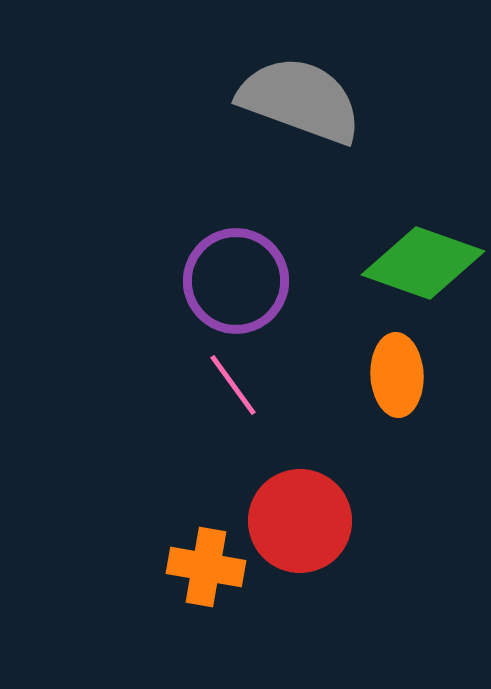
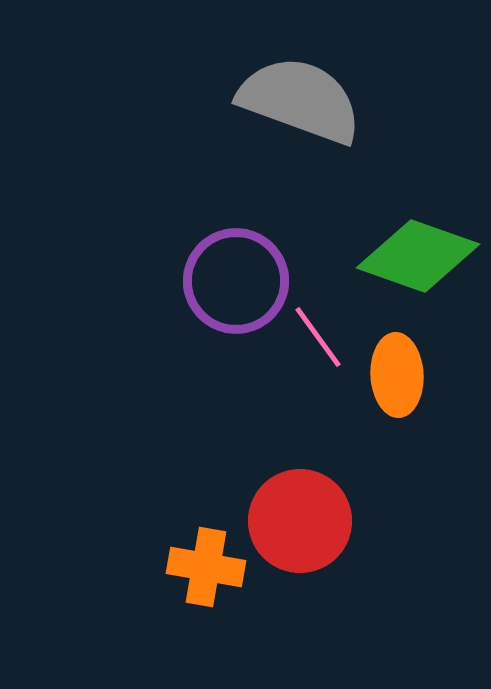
green diamond: moved 5 px left, 7 px up
pink line: moved 85 px right, 48 px up
